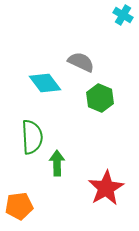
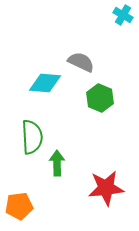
cyan diamond: rotated 48 degrees counterclockwise
red star: rotated 24 degrees clockwise
